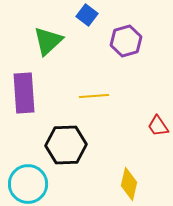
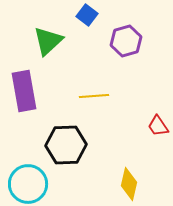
purple rectangle: moved 2 px up; rotated 6 degrees counterclockwise
